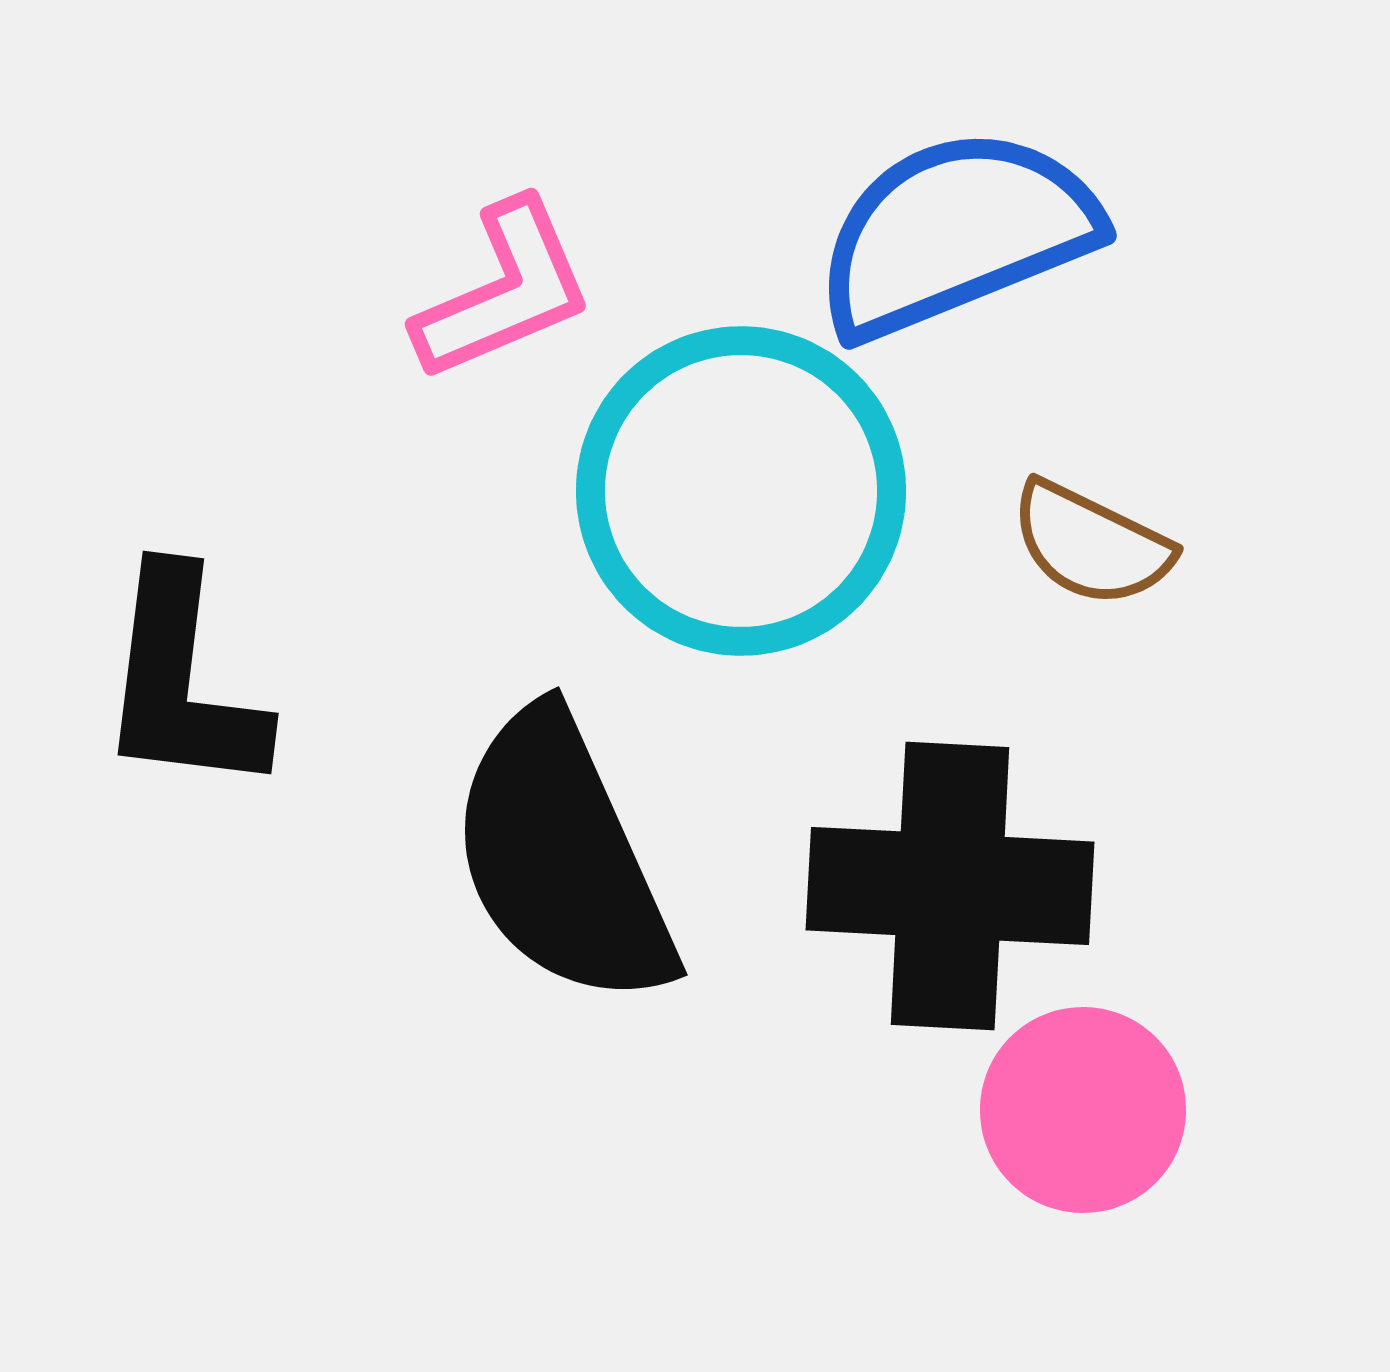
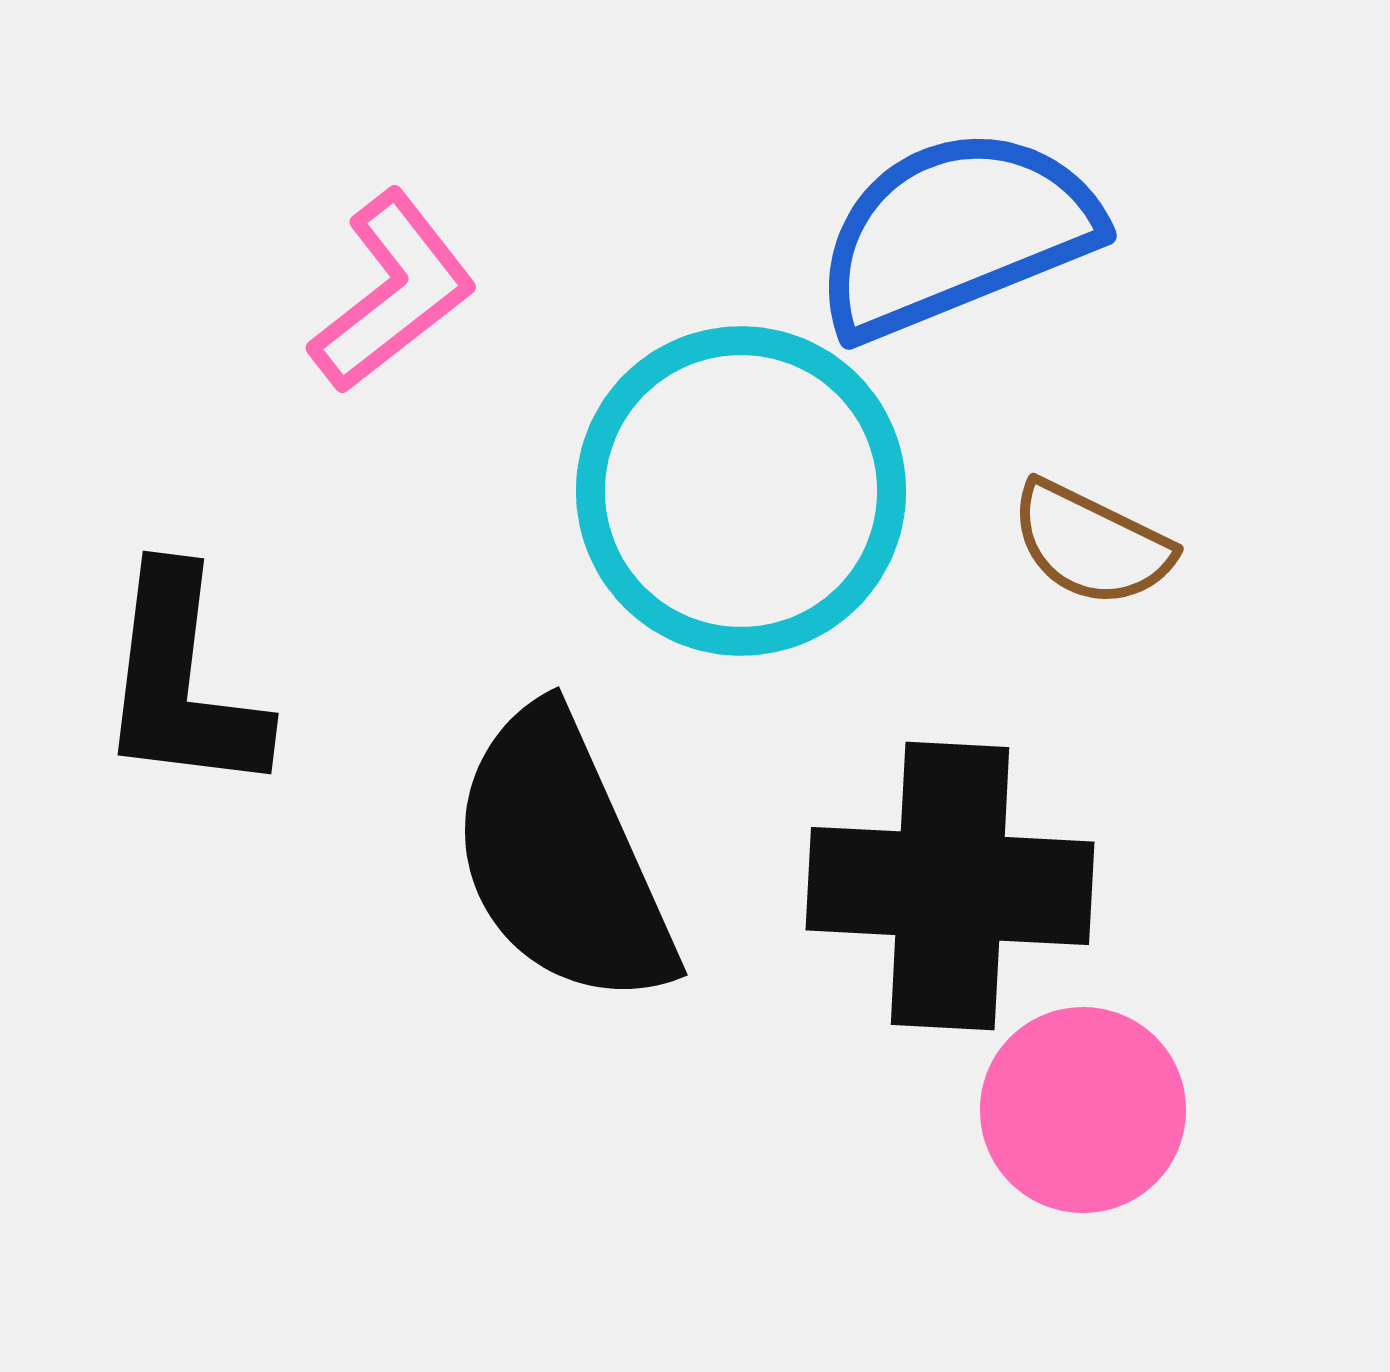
pink L-shape: moved 111 px left, 1 px down; rotated 15 degrees counterclockwise
